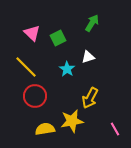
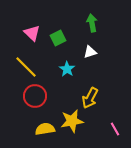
green arrow: rotated 42 degrees counterclockwise
white triangle: moved 2 px right, 5 px up
